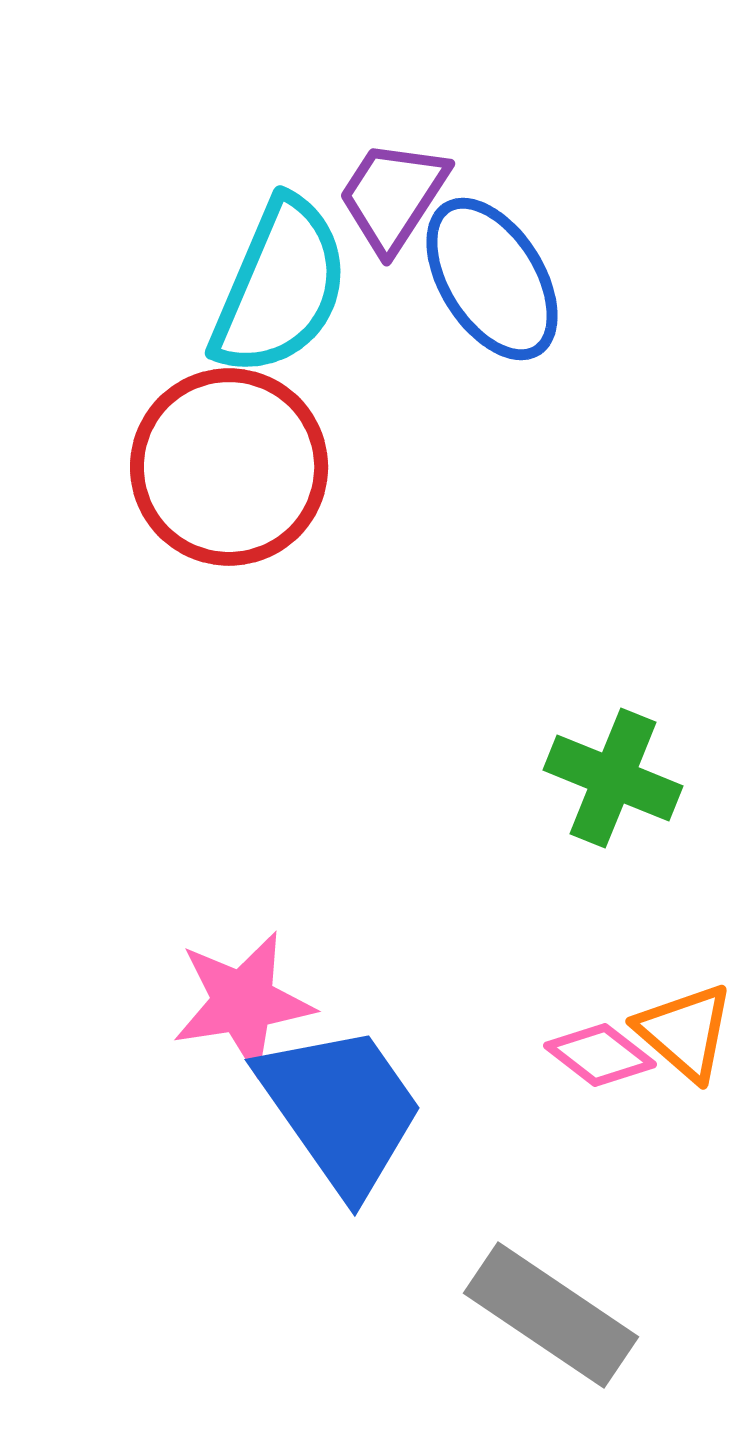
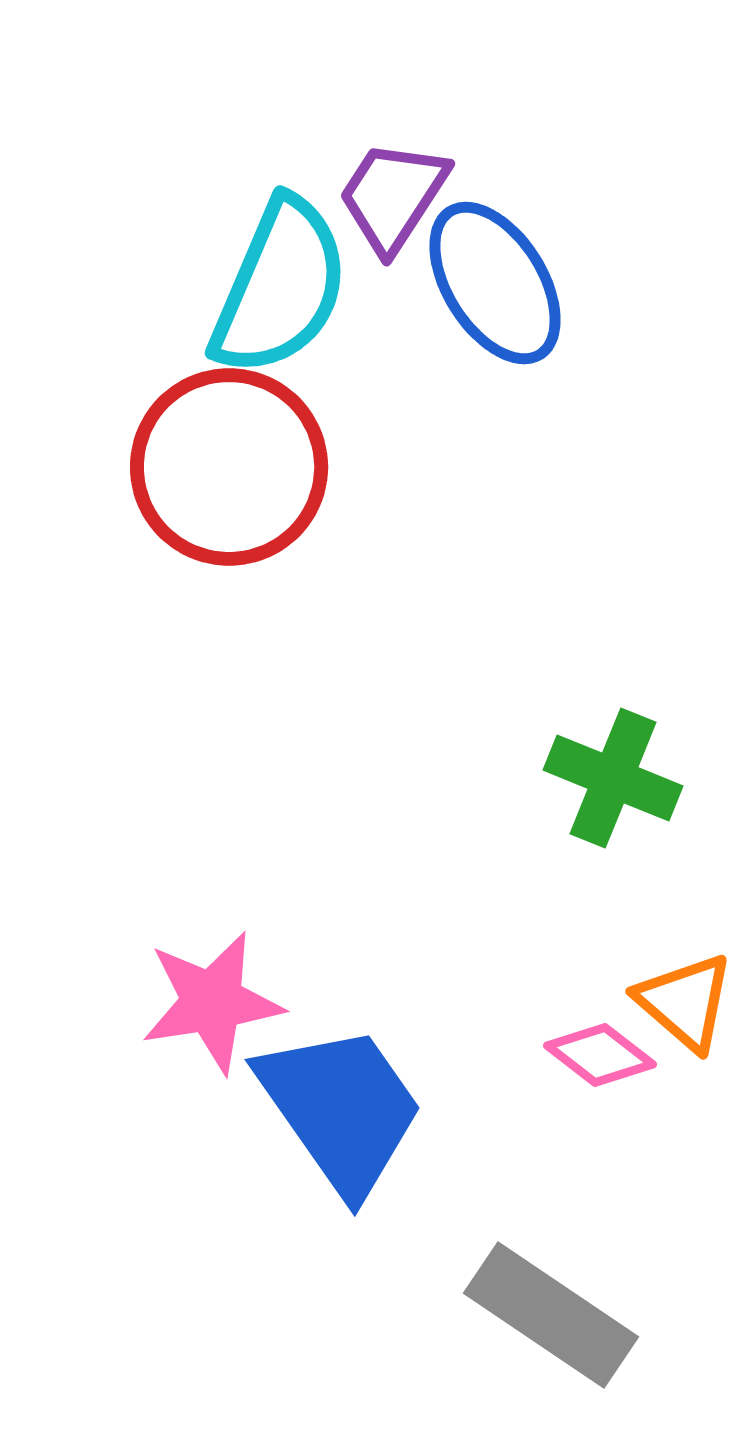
blue ellipse: moved 3 px right, 4 px down
pink star: moved 31 px left
orange triangle: moved 30 px up
